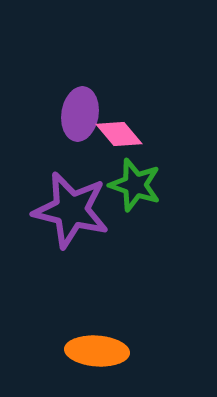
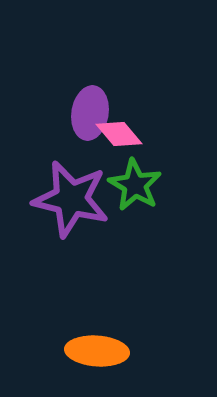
purple ellipse: moved 10 px right, 1 px up
green star: rotated 12 degrees clockwise
purple star: moved 11 px up
